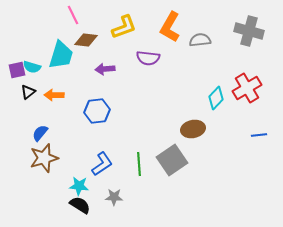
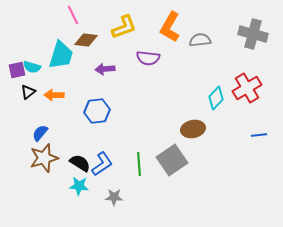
gray cross: moved 4 px right, 3 px down
black semicircle: moved 42 px up
